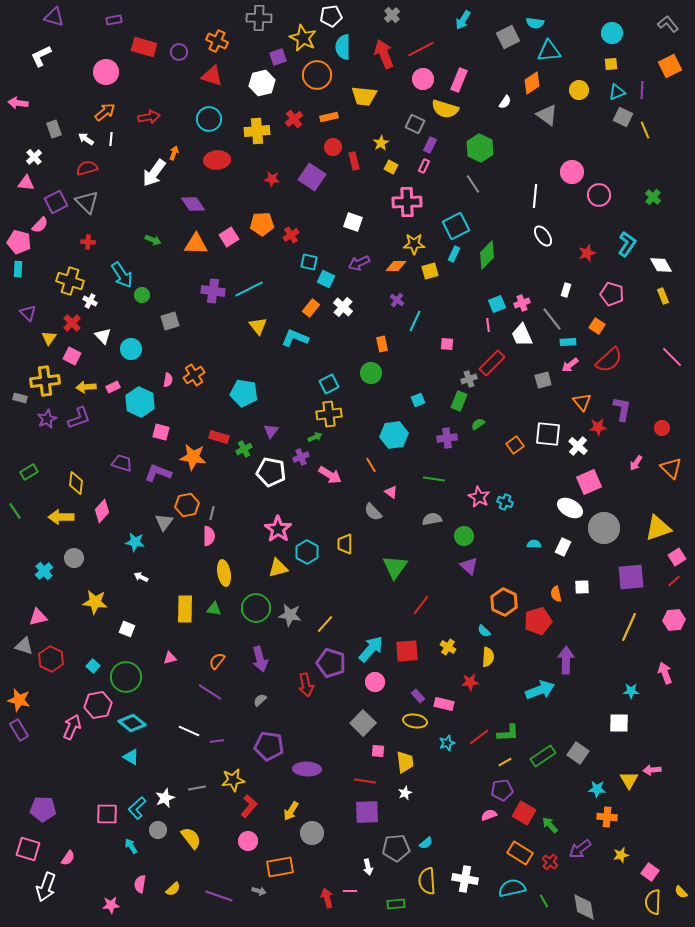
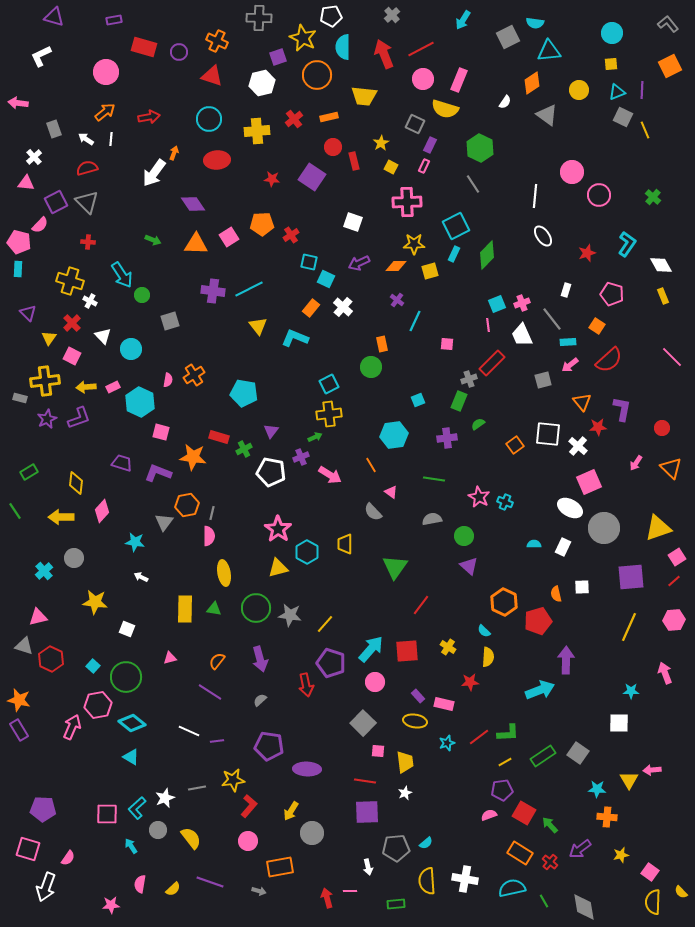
green circle at (371, 373): moved 6 px up
purple line at (219, 896): moved 9 px left, 14 px up
